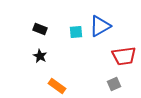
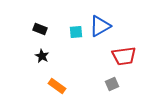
black star: moved 2 px right
gray square: moved 2 px left
